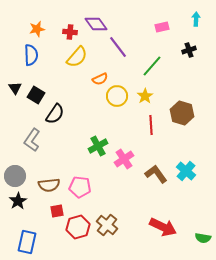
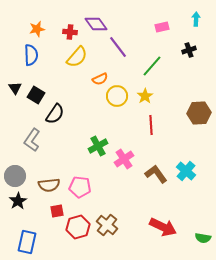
brown hexagon: moved 17 px right; rotated 20 degrees counterclockwise
